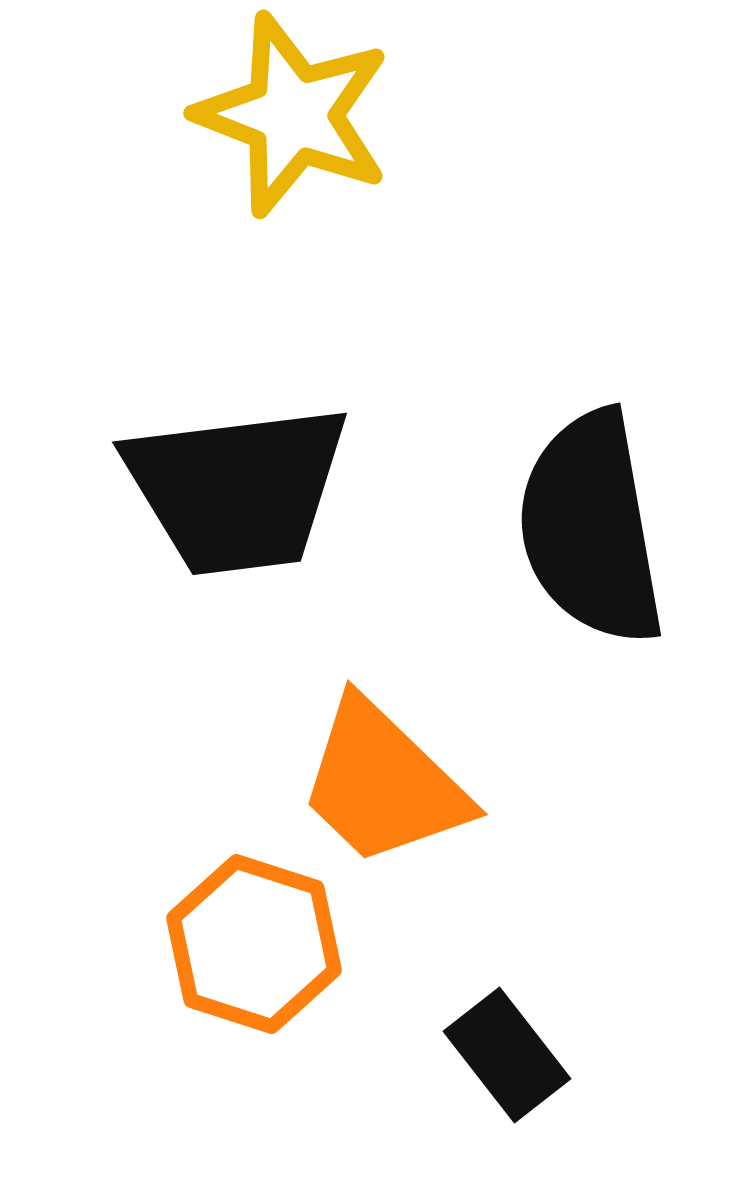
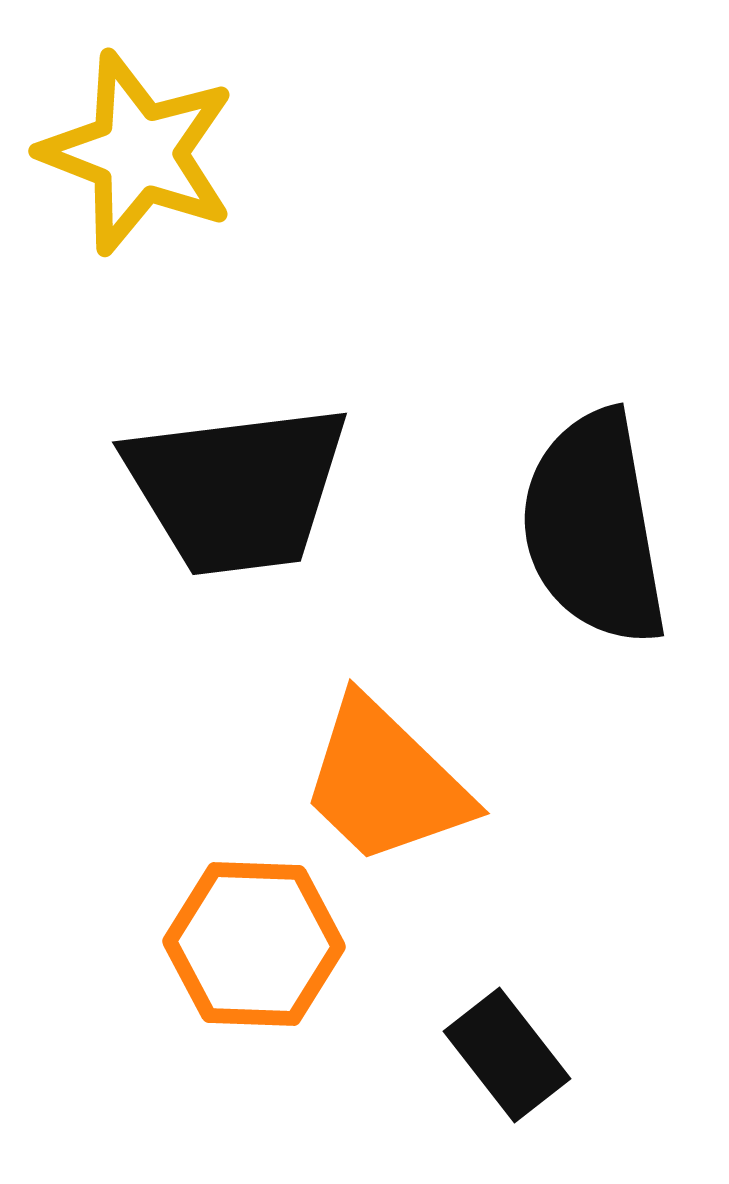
yellow star: moved 155 px left, 38 px down
black semicircle: moved 3 px right
orange trapezoid: moved 2 px right, 1 px up
orange hexagon: rotated 16 degrees counterclockwise
